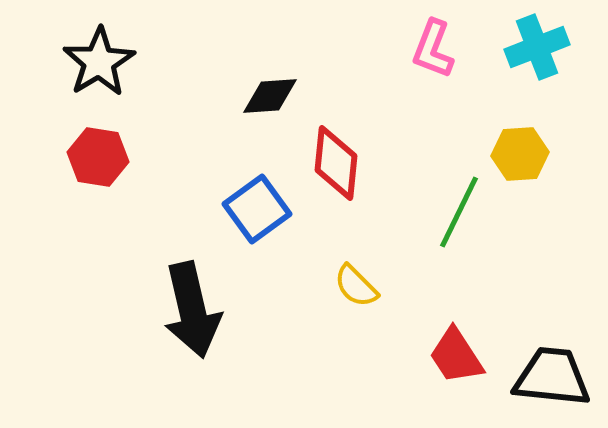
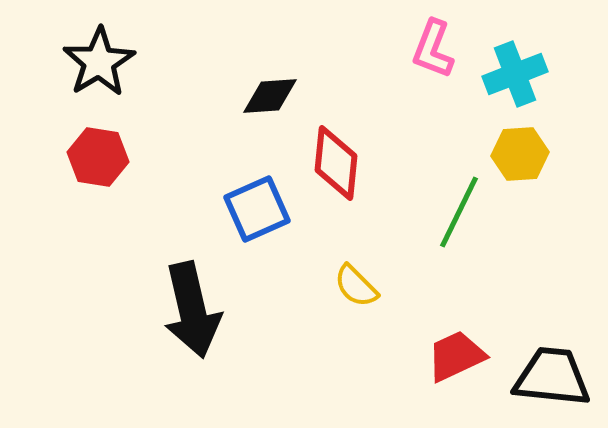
cyan cross: moved 22 px left, 27 px down
blue square: rotated 12 degrees clockwise
red trapezoid: rotated 98 degrees clockwise
